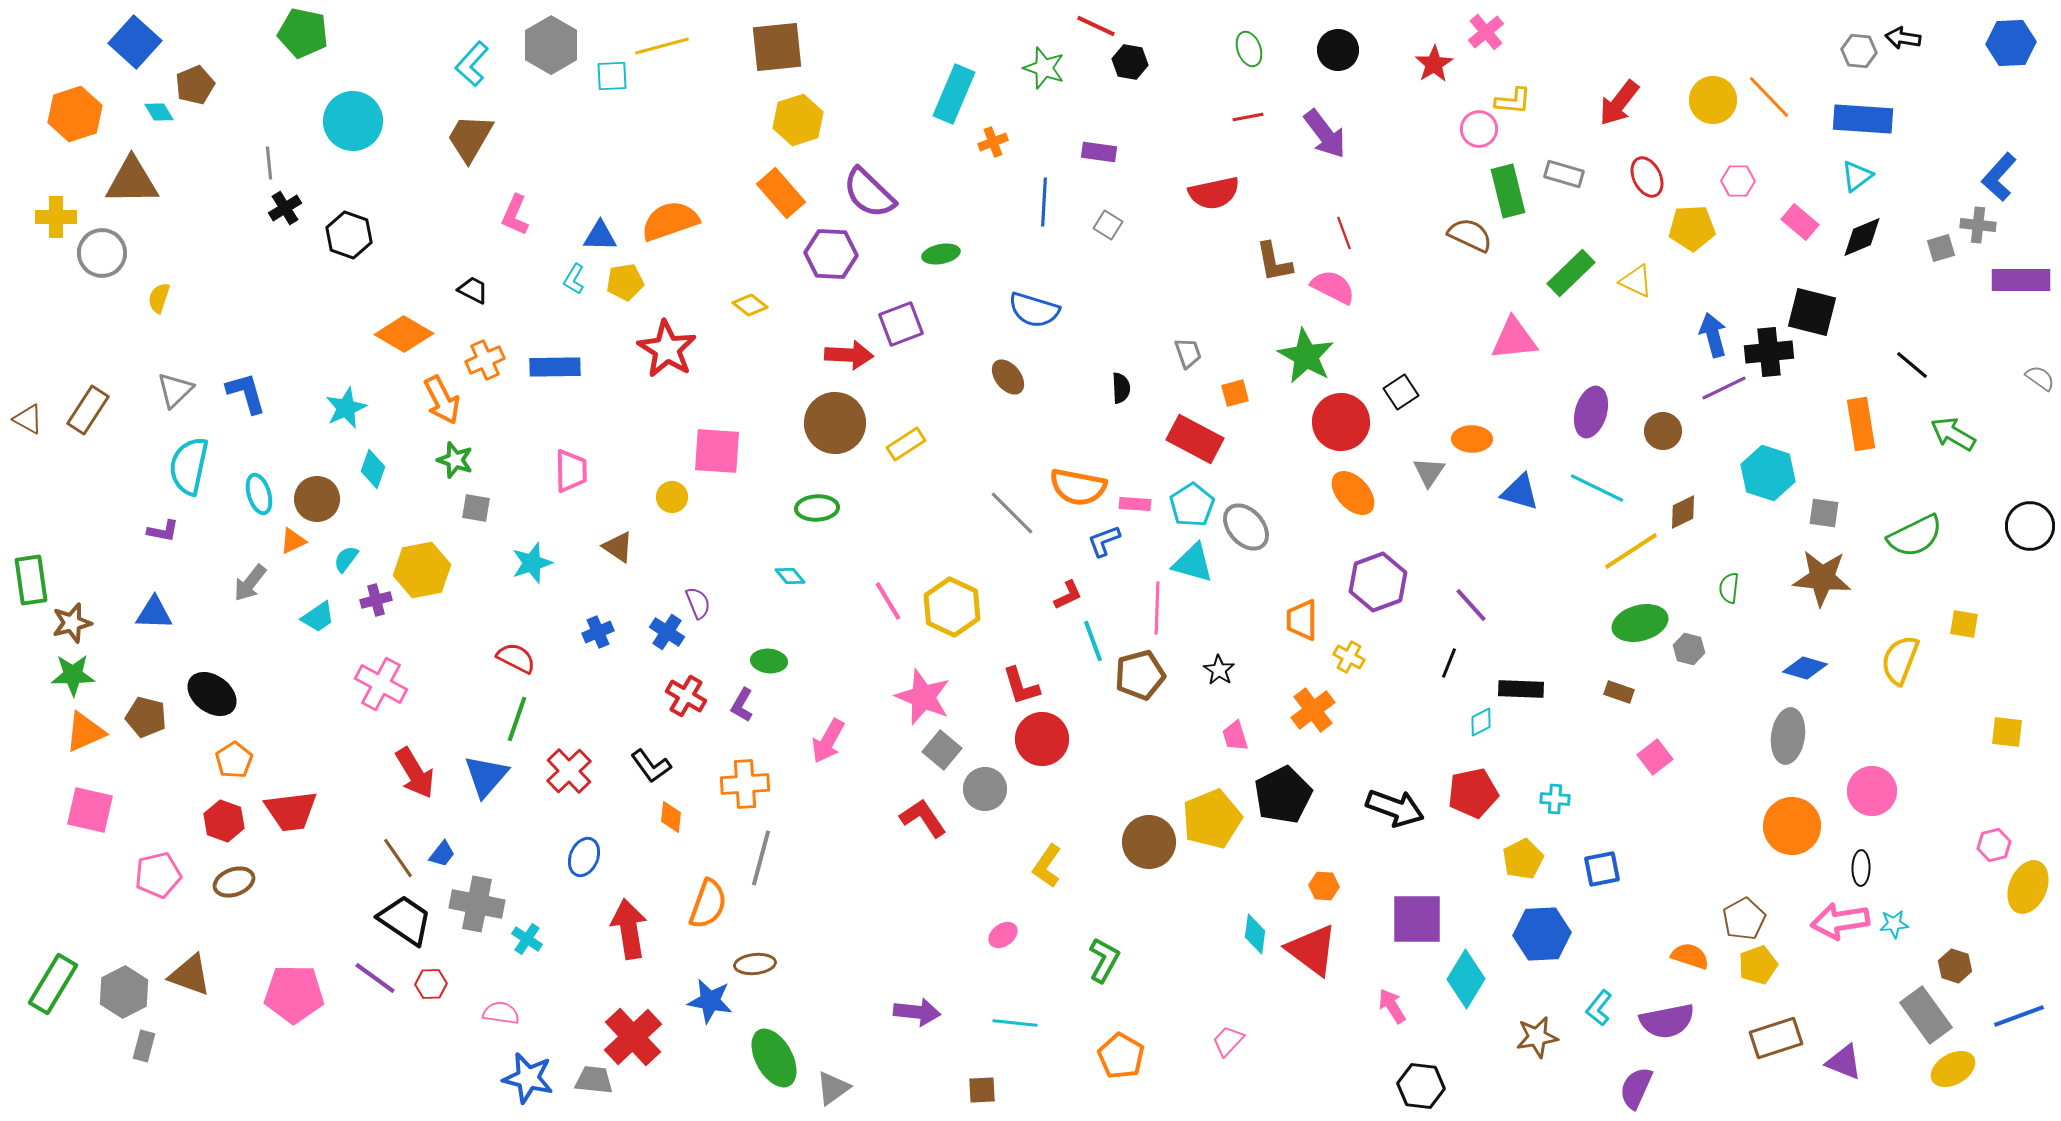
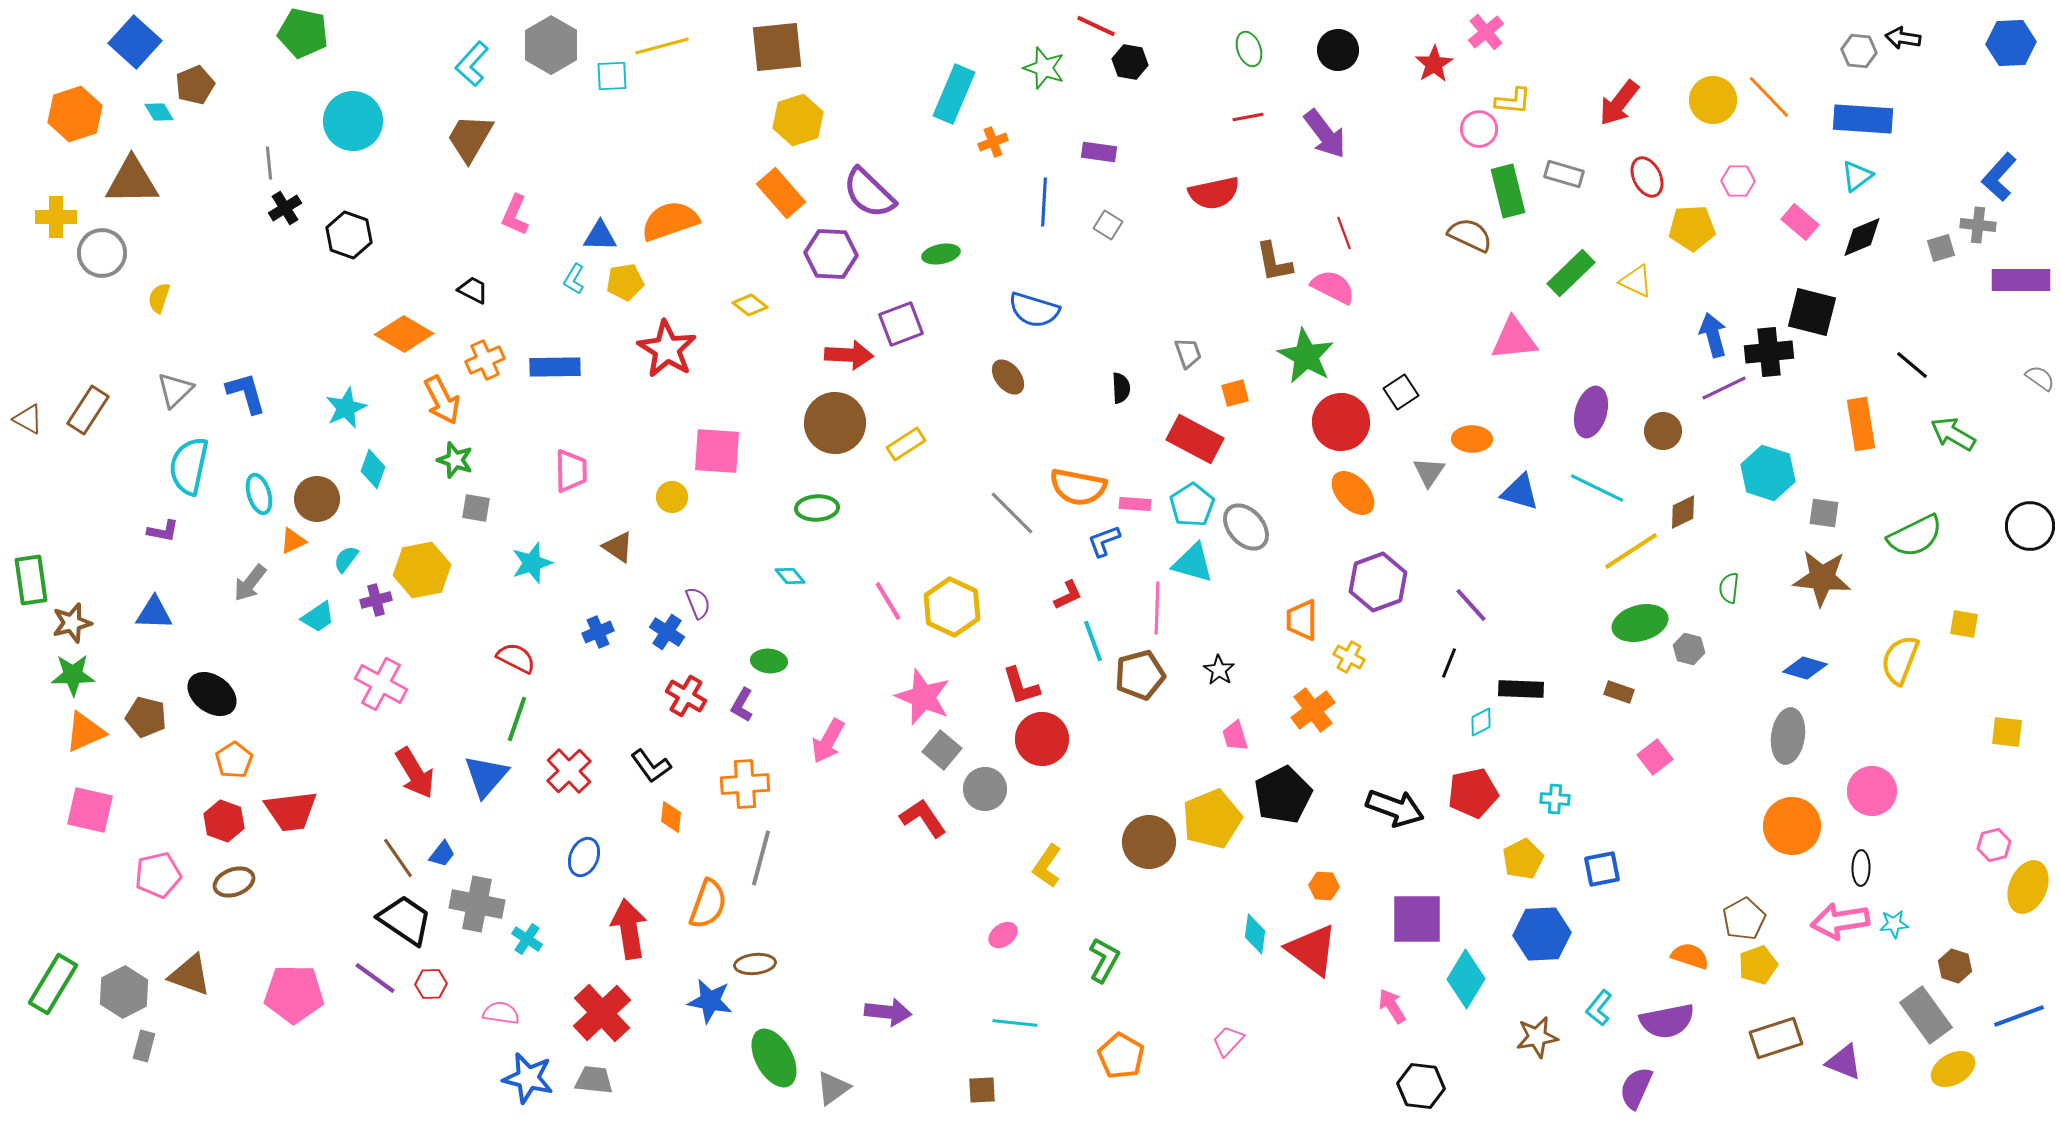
purple arrow at (917, 1012): moved 29 px left
red cross at (633, 1037): moved 31 px left, 24 px up
